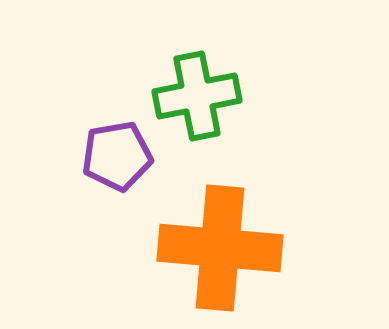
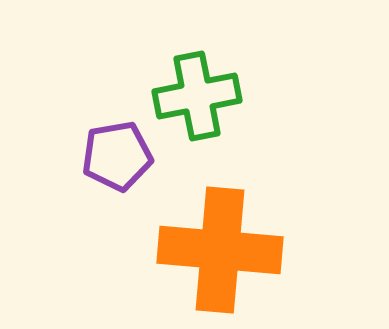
orange cross: moved 2 px down
